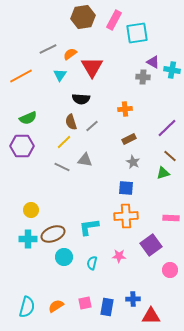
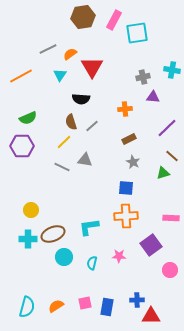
purple triangle at (153, 62): moved 35 px down; rotated 24 degrees counterclockwise
gray cross at (143, 77): rotated 16 degrees counterclockwise
brown line at (170, 156): moved 2 px right
blue cross at (133, 299): moved 4 px right, 1 px down
